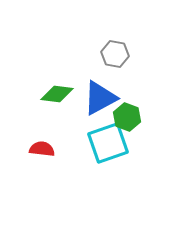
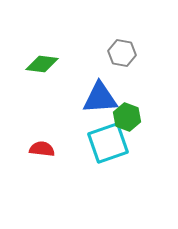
gray hexagon: moved 7 px right, 1 px up
green diamond: moved 15 px left, 30 px up
blue triangle: rotated 24 degrees clockwise
